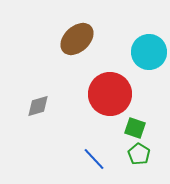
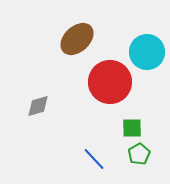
cyan circle: moved 2 px left
red circle: moved 12 px up
green square: moved 3 px left; rotated 20 degrees counterclockwise
green pentagon: rotated 10 degrees clockwise
